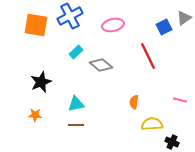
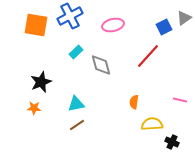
red line: rotated 68 degrees clockwise
gray diamond: rotated 35 degrees clockwise
orange star: moved 1 px left, 7 px up
brown line: moved 1 px right; rotated 35 degrees counterclockwise
